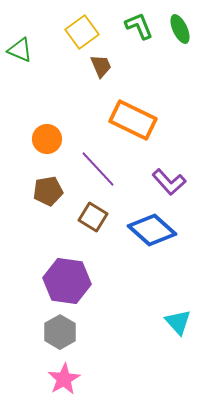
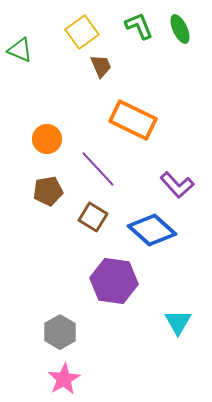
purple L-shape: moved 8 px right, 3 px down
purple hexagon: moved 47 px right
cyan triangle: rotated 12 degrees clockwise
